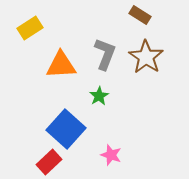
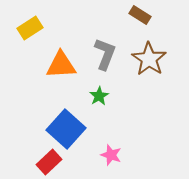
brown star: moved 3 px right, 2 px down
